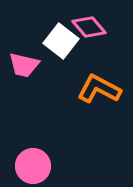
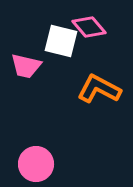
white square: rotated 24 degrees counterclockwise
pink trapezoid: moved 2 px right, 1 px down
pink circle: moved 3 px right, 2 px up
